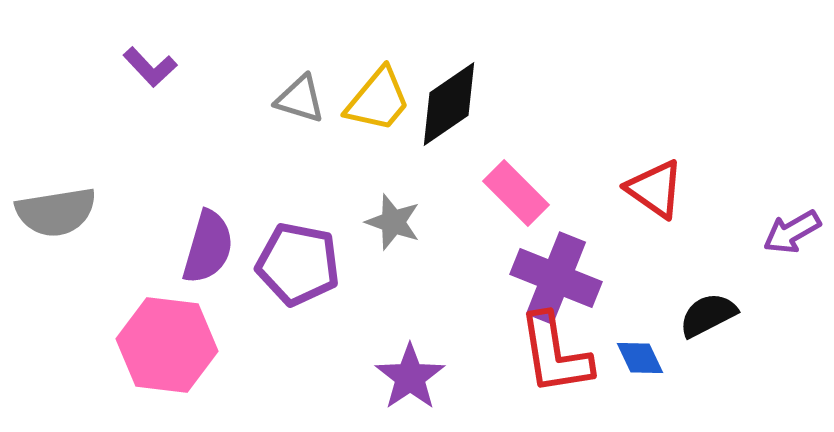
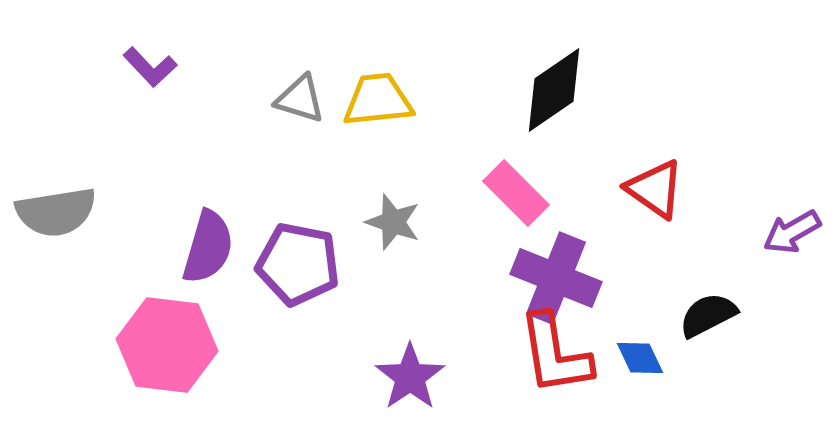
yellow trapezoid: rotated 136 degrees counterclockwise
black diamond: moved 105 px right, 14 px up
